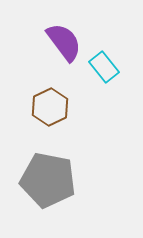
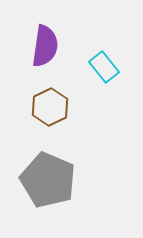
purple semicircle: moved 19 px left, 4 px down; rotated 45 degrees clockwise
gray pentagon: rotated 12 degrees clockwise
